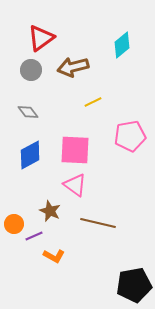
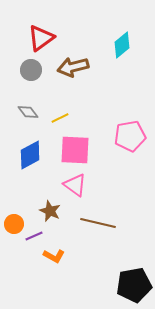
yellow line: moved 33 px left, 16 px down
